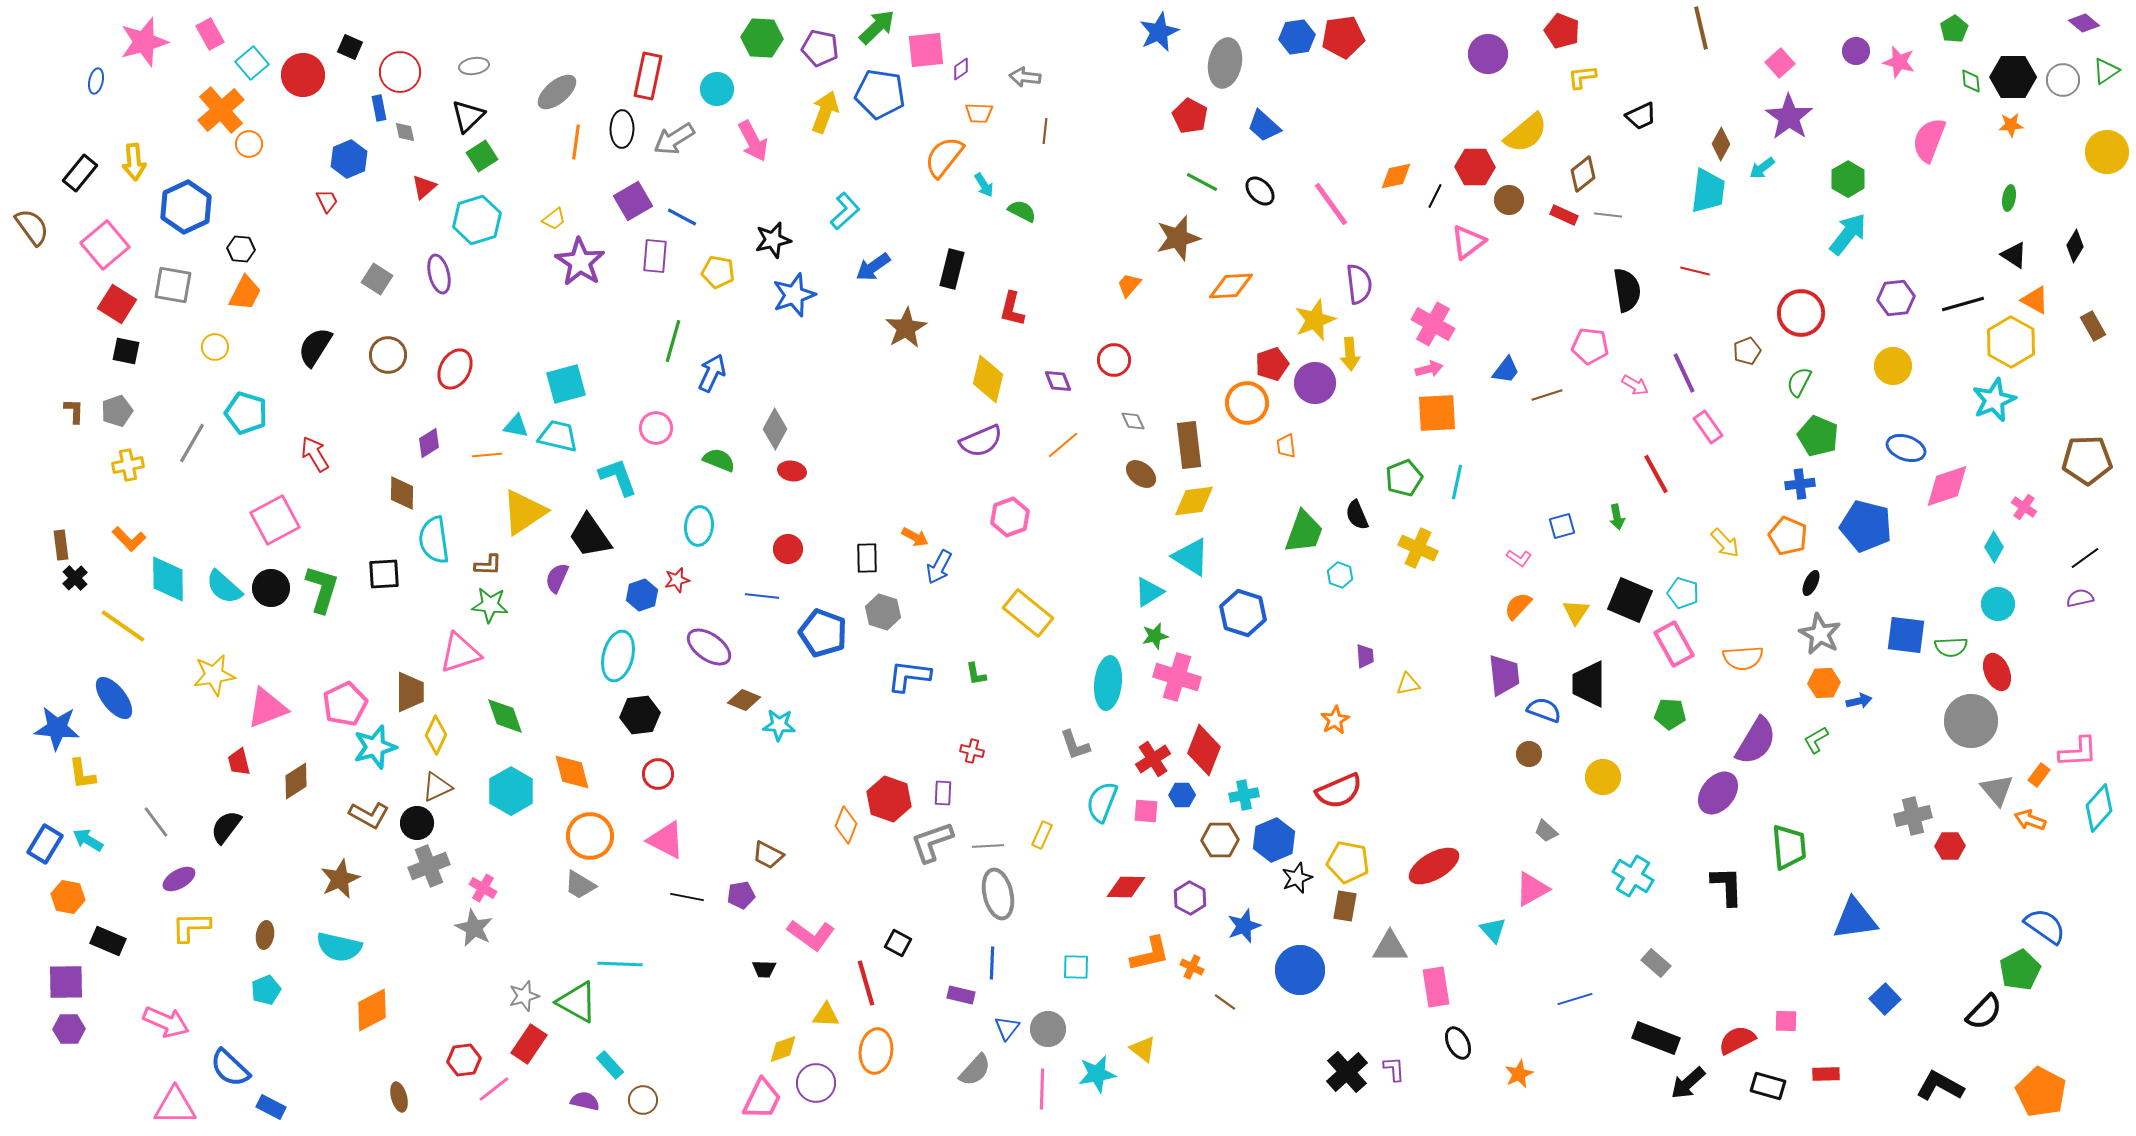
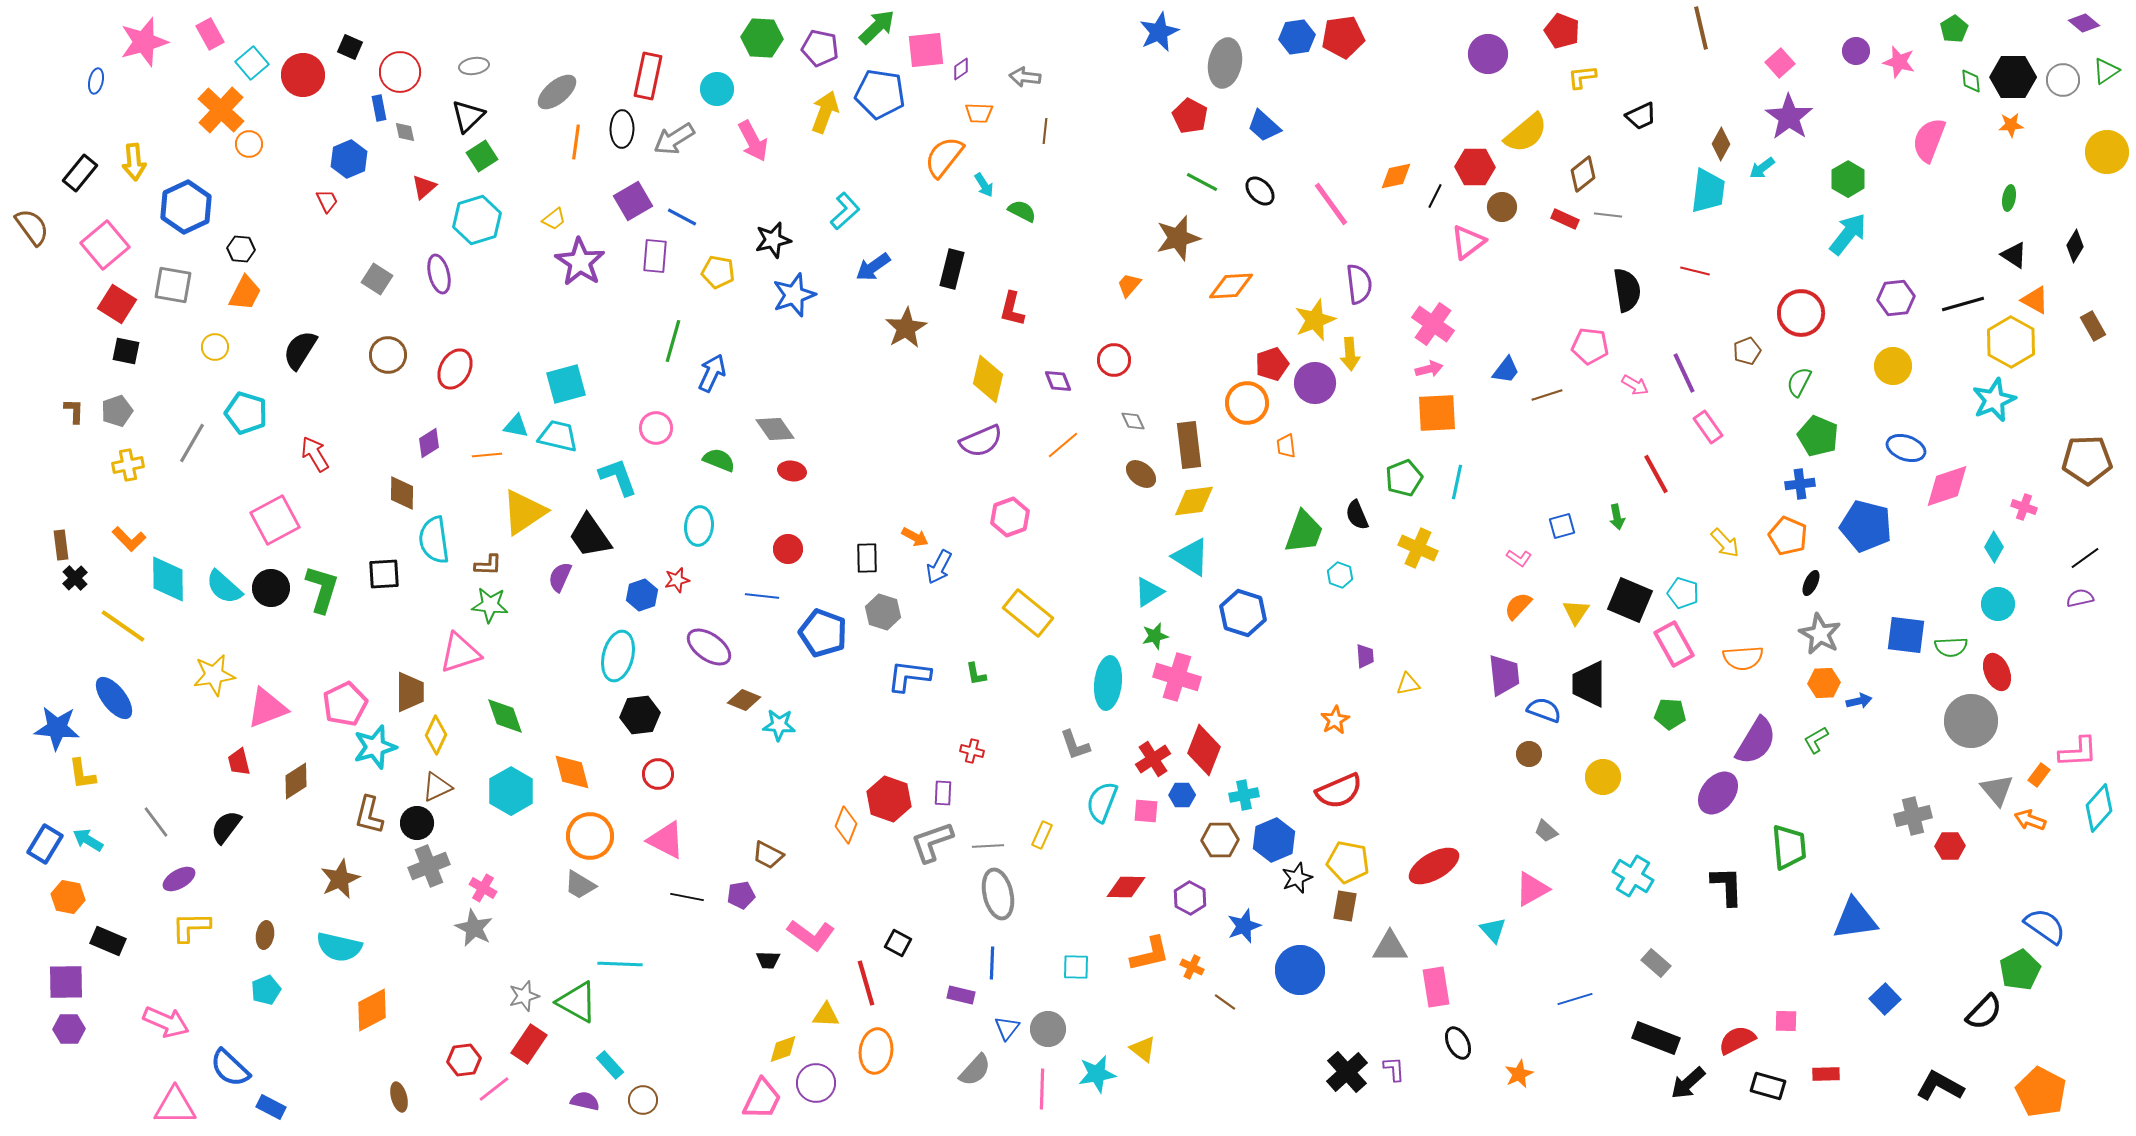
orange cross at (221, 110): rotated 6 degrees counterclockwise
brown circle at (1509, 200): moved 7 px left, 7 px down
red rectangle at (1564, 215): moved 1 px right, 4 px down
pink cross at (1433, 324): rotated 6 degrees clockwise
black semicircle at (315, 347): moved 15 px left, 3 px down
gray diamond at (775, 429): rotated 63 degrees counterclockwise
pink cross at (2024, 507): rotated 15 degrees counterclockwise
purple semicircle at (557, 578): moved 3 px right, 1 px up
brown L-shape at (369, 815): rotated 75 degrees clockwise
black trapezoid at (764, 969): moved 4 px right, 9 px up
